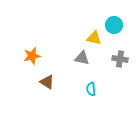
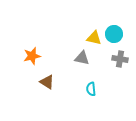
cyan circle: moved 9 px down
